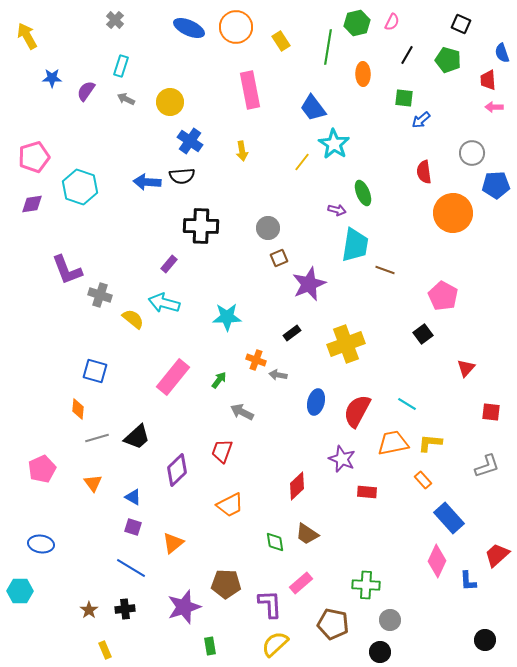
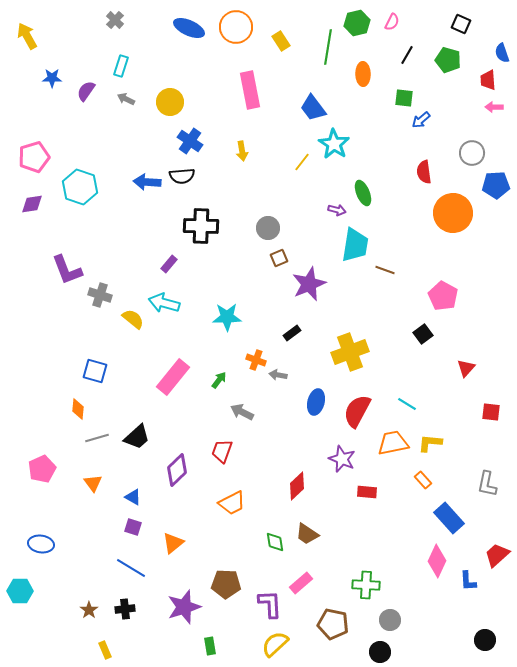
yellow cross at (346, 344): moved 4 px right, 8 px down
gray L-shape at (487, 466): moved 18 px down; rotated 120 degrees clockwise
orange trapezoid at (230, 505): moved 2 px right, 2 px up
